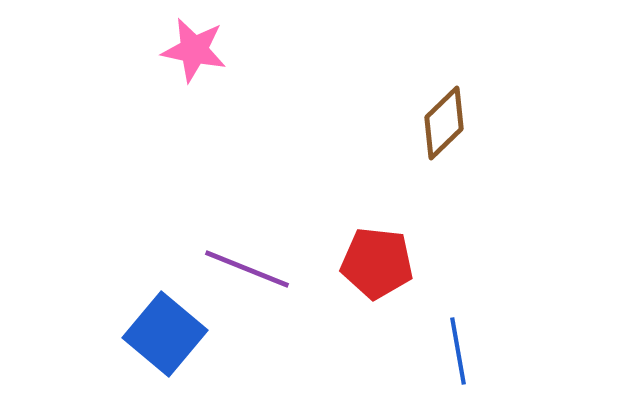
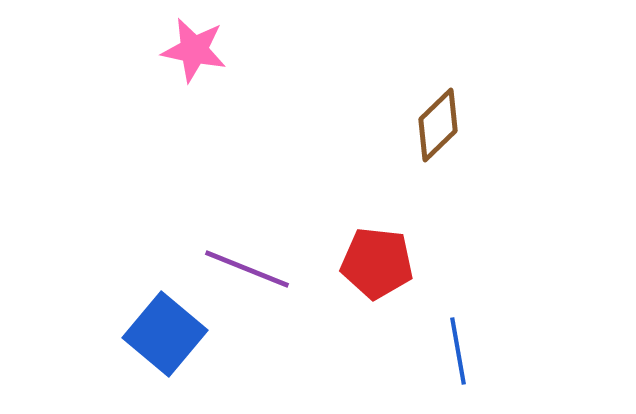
brown diamond: moved 6 px left, 2 px down
